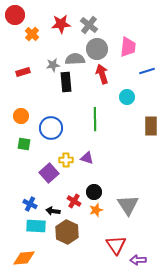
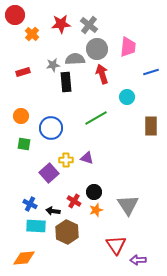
blue line: moved 4 px right, 1 px down
green line: moved 1 px right, 1 px up; rotated 60 degrees clockwise
